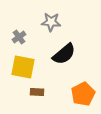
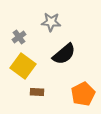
yellow square: moved 1 px up; rotated 25 degrees clockwise
